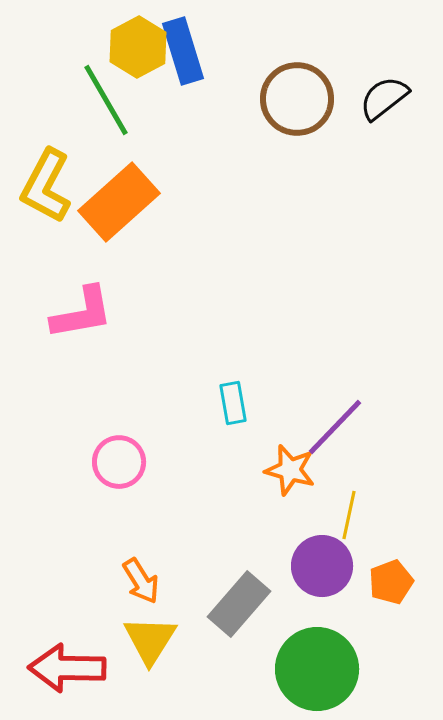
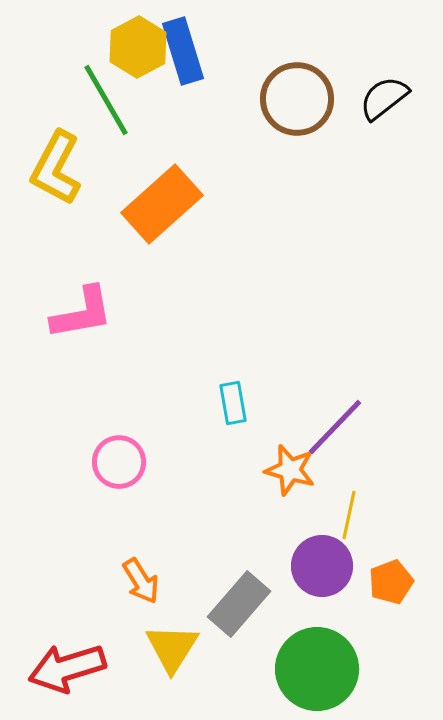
yellow L-shape: moved 10 px right, 18 px up
orange rectangle: moved 43 px right, 2 px down
yellow triangle: moved 22 px right, 8 px down
red arrow: rotated 18 degrees counterclockwise
